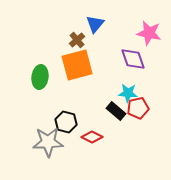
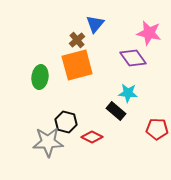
purple diamond: moved 1 px up; rotated 16 degrees counterclockwise
red pentagon: moved 19 px right, 21 px down; rotated 15 degrees clockwise
